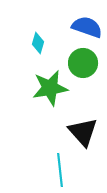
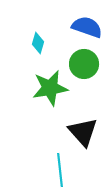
green circle: moved 1 px right, 1 px down
